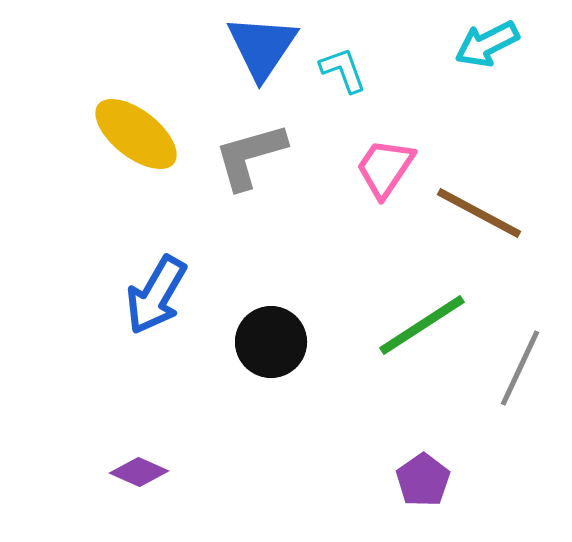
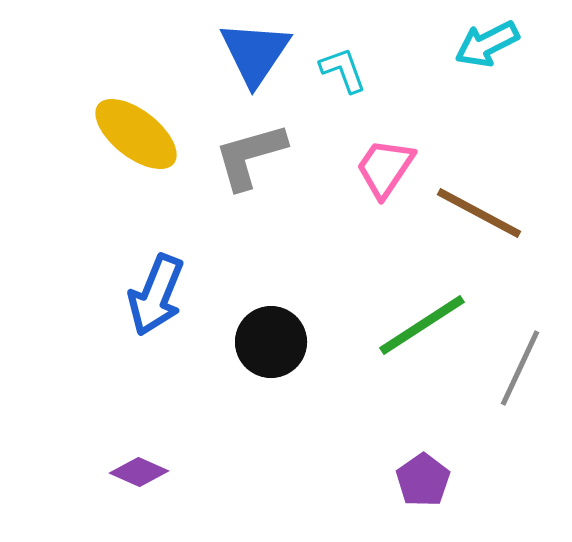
blue triangle: moved 7 px left, 6 px down
blue arrow: rotated 8 degrees counterclockwise
